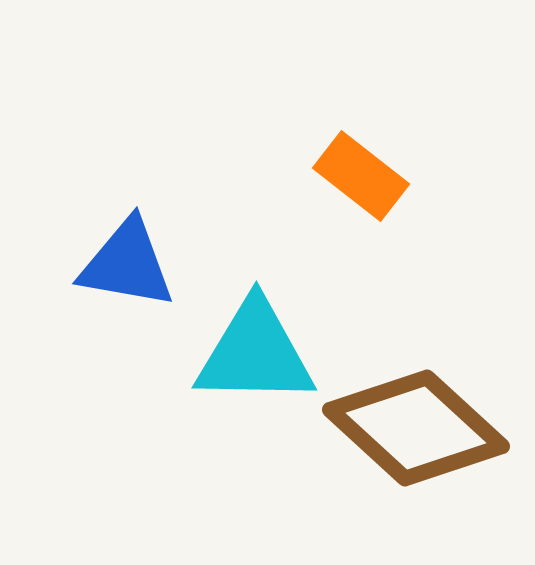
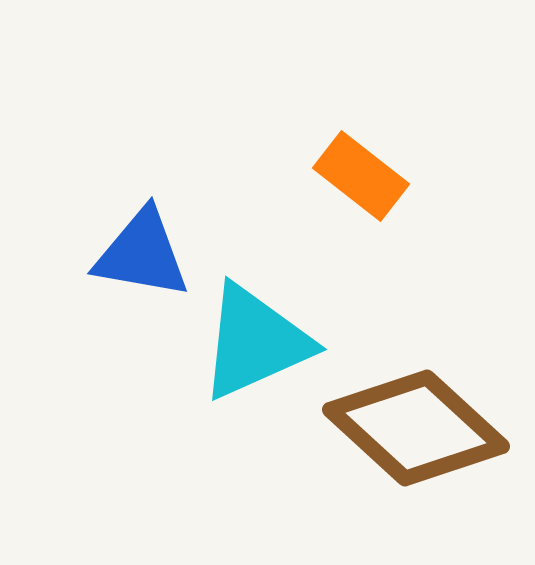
blue triangle: moved 15 px right, 10 px up
cyan triangle: moved 11 px up; rotated 25 degrees counterclockwise
